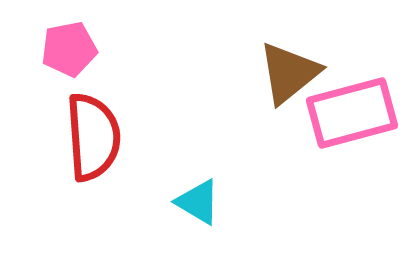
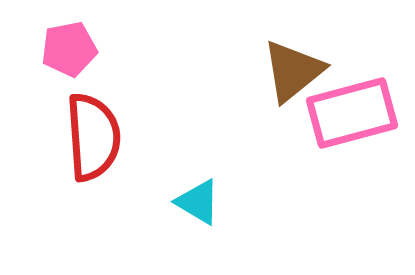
brown triangle: moved 4 px right, 2 px up
